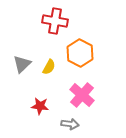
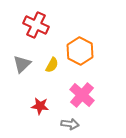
red cross: moved 19 px left, 4 px down; rotated 15 degrees clockwise
orange hexagon: moved 2 px up
yellow semicircle: moved 3 px right, 2 px up
